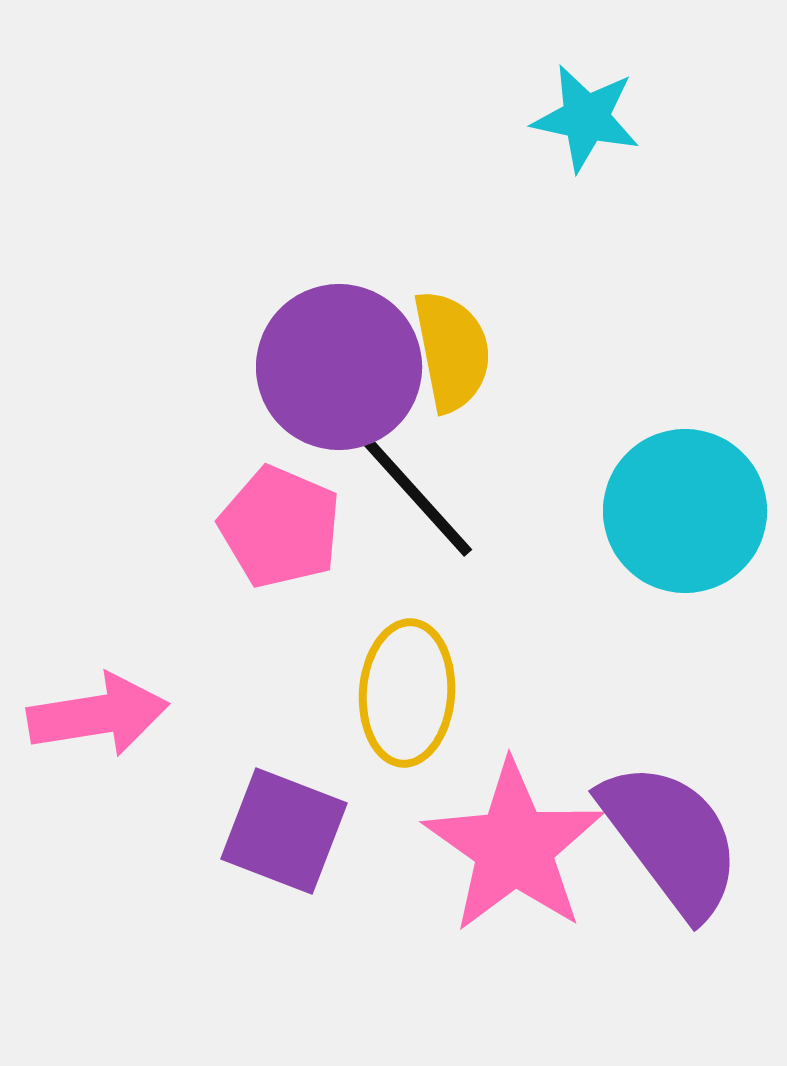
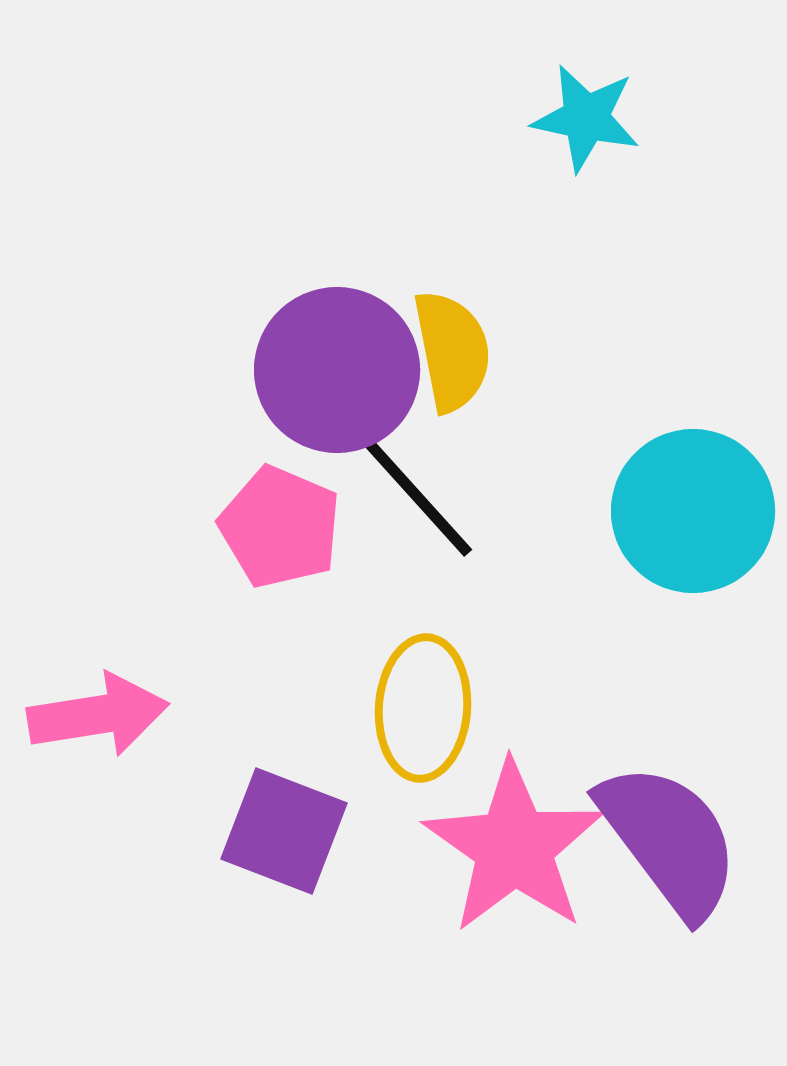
purple circle: moved 2 px left, 3 px down
cyan circle: moved 8 px right
yellow ellipse: moved 16 px right, 15 px down
purple semicircle: moved 2 px left, 1 px down
